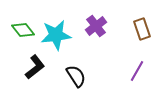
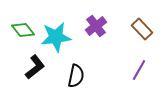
brown rectangle: rotated 25 degrees counterclockwise
cyan star: moved 2 px down
purple line: moved 2 px right, 1 px up
black semicircle: rotated 45 degrees clockwise
